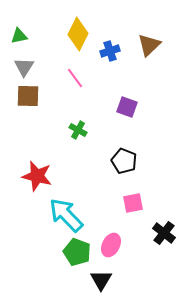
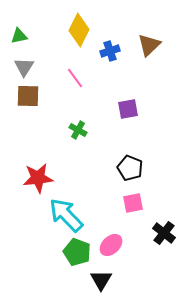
yellow diamond: moved 1 px right, 4 px up
purple square: moved 1 px right, 2 px down; rotated 30 degrees counterclockwise
black pentagon: moved 6 px right, 7 px down
red star: moved 1 px right, 2 px down; rotated 20 degrees counterclockwise
pink ellipse: rotated 20 degrees clockwise
